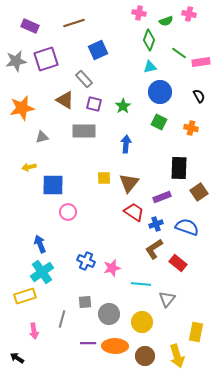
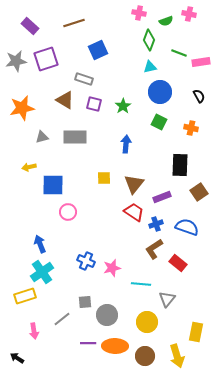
purple rectangle at (30, 26): rotated 18 degrees clockwise
green line at (179, 53): rotated 14 degrees counterclockwise
gray rectangle at (84, 79): rotated 30 degrees counterclockwise
gray rectangle at (84, 131): moved 9 px left, 6 px down
black rectangle at (179, 168): moved 1 px right, 3 px up
brown triangle at (129, 183): moved 5 px right, 1 px down
gray circle at (109, 314): moved 2 px left, 1 px down
gray line at (62, 319): rotated 36 degrees clockwise
yellow circle at (142, 322): moved 5 px right
